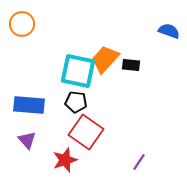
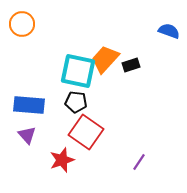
black rectangle: rotated 24 degrees counterclockwise
purple triangle: moved 5 px up
red star: moved 3 px left
